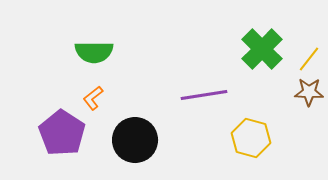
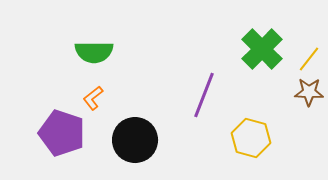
purple line: rotated 60 degrees counterclockwise
purple pentagon: rotated 15 degrees counterclockwise
